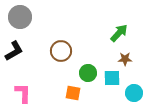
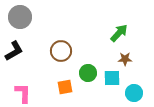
orange square: moved 8 px left, 6 px up; rotated 21 degrees counterclockwise
